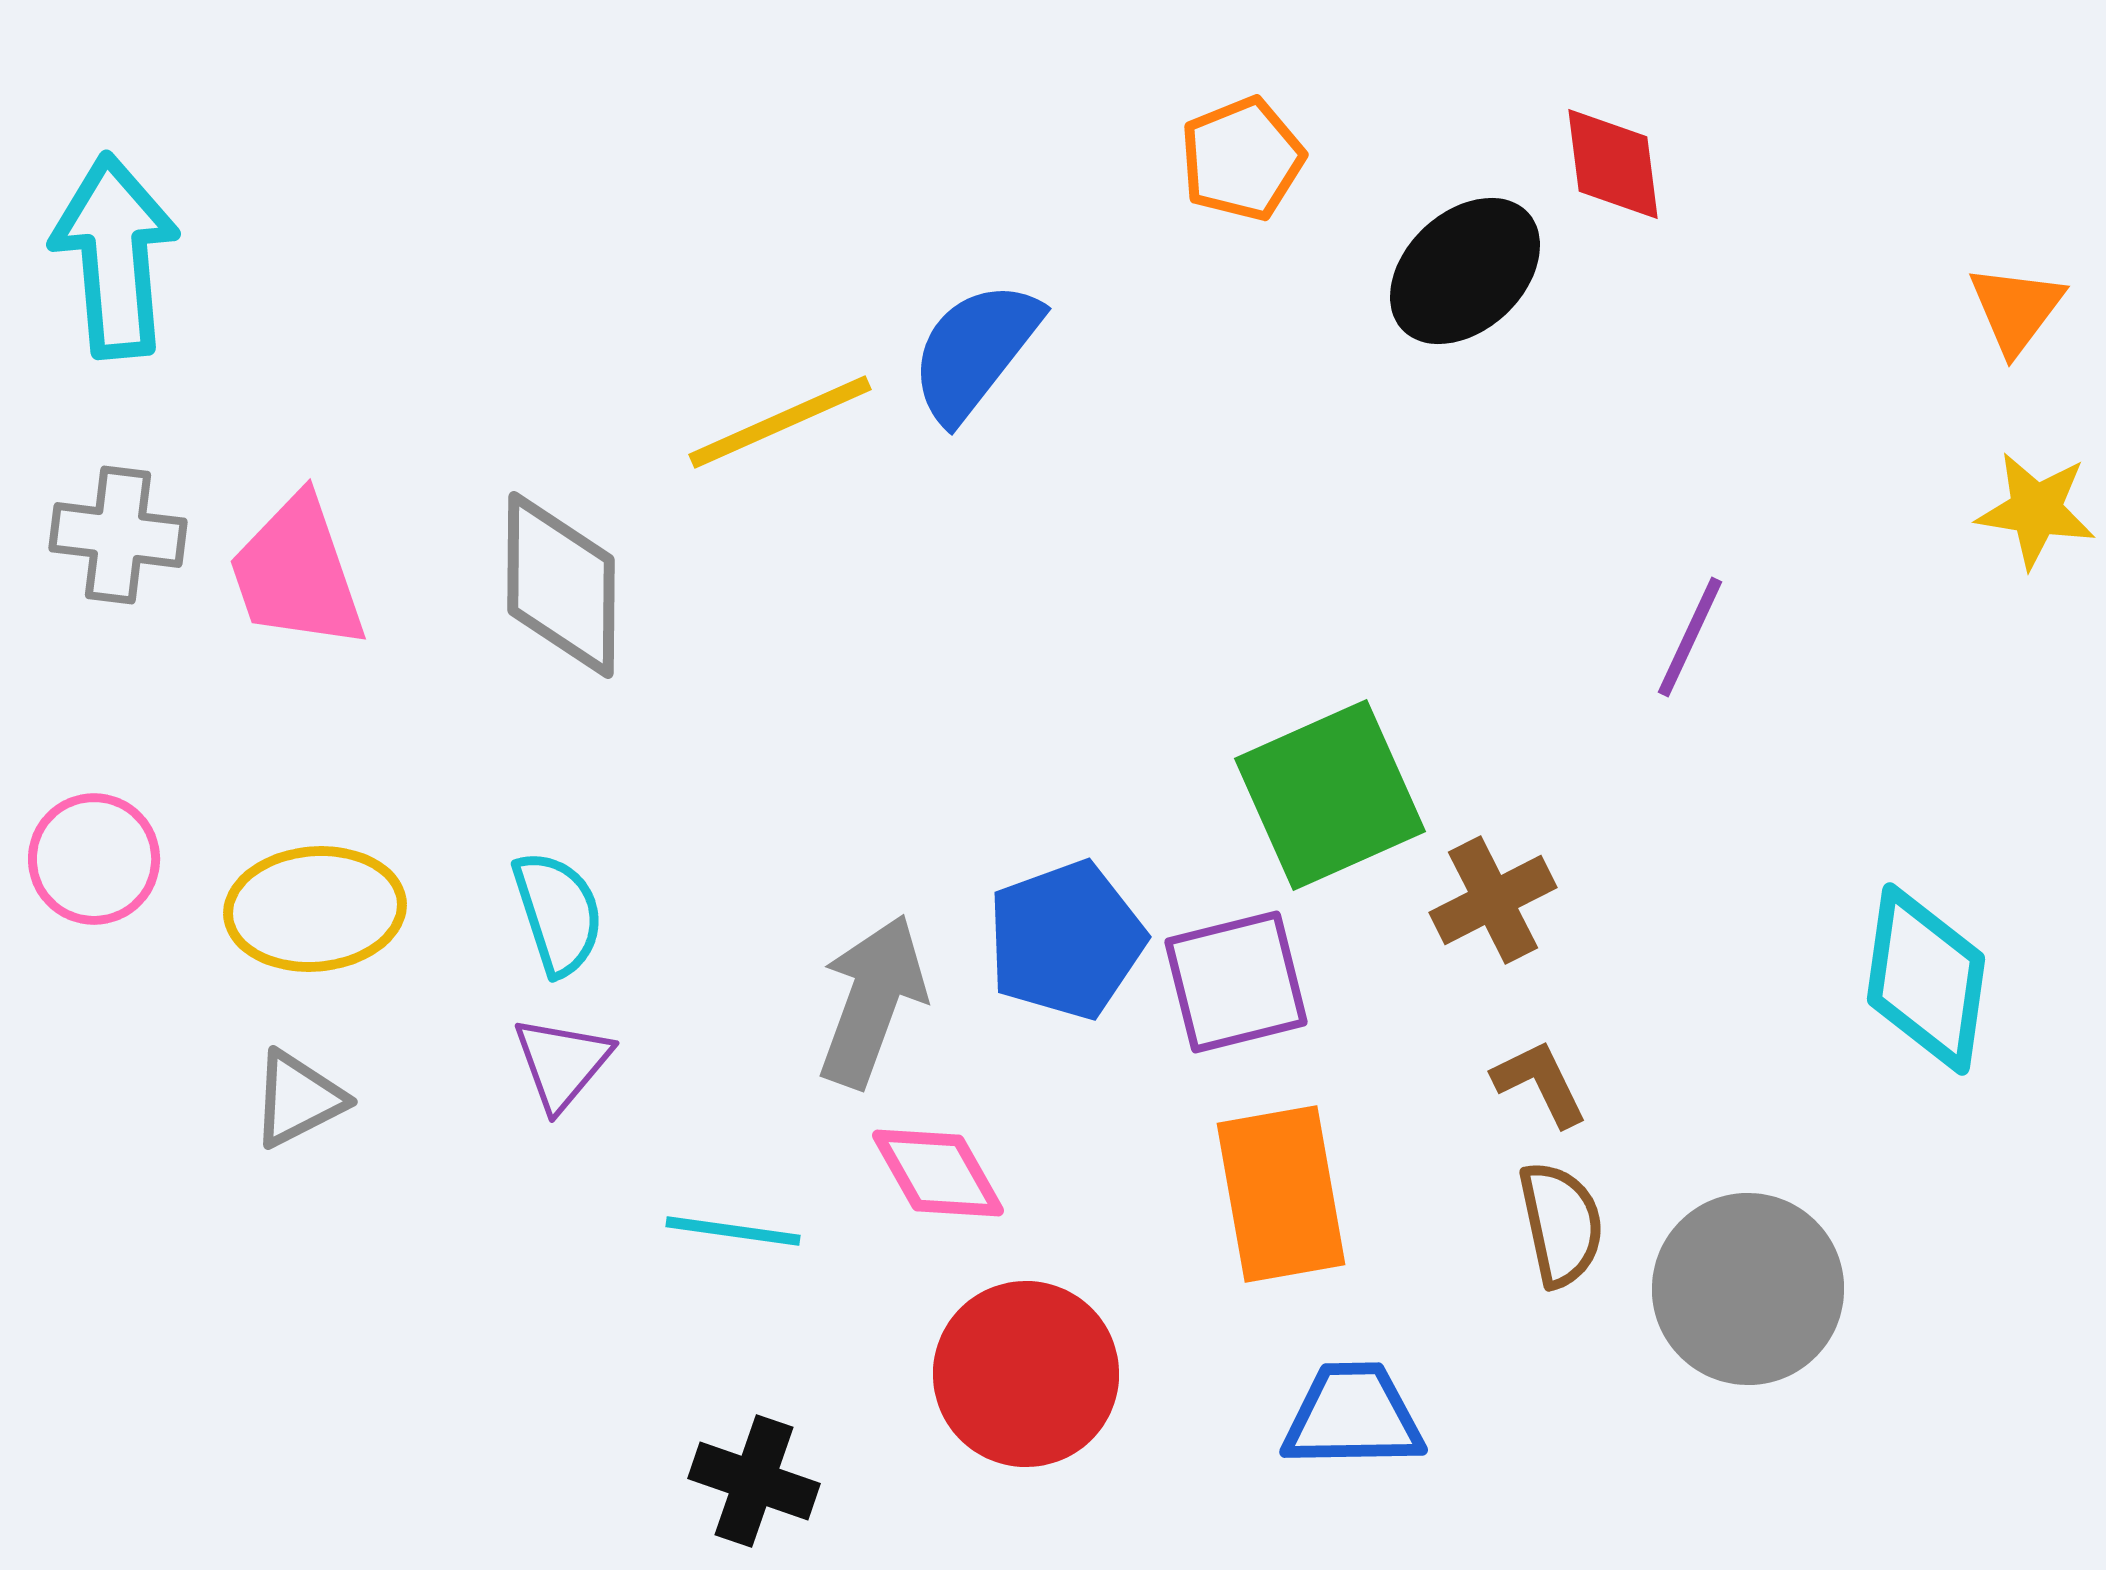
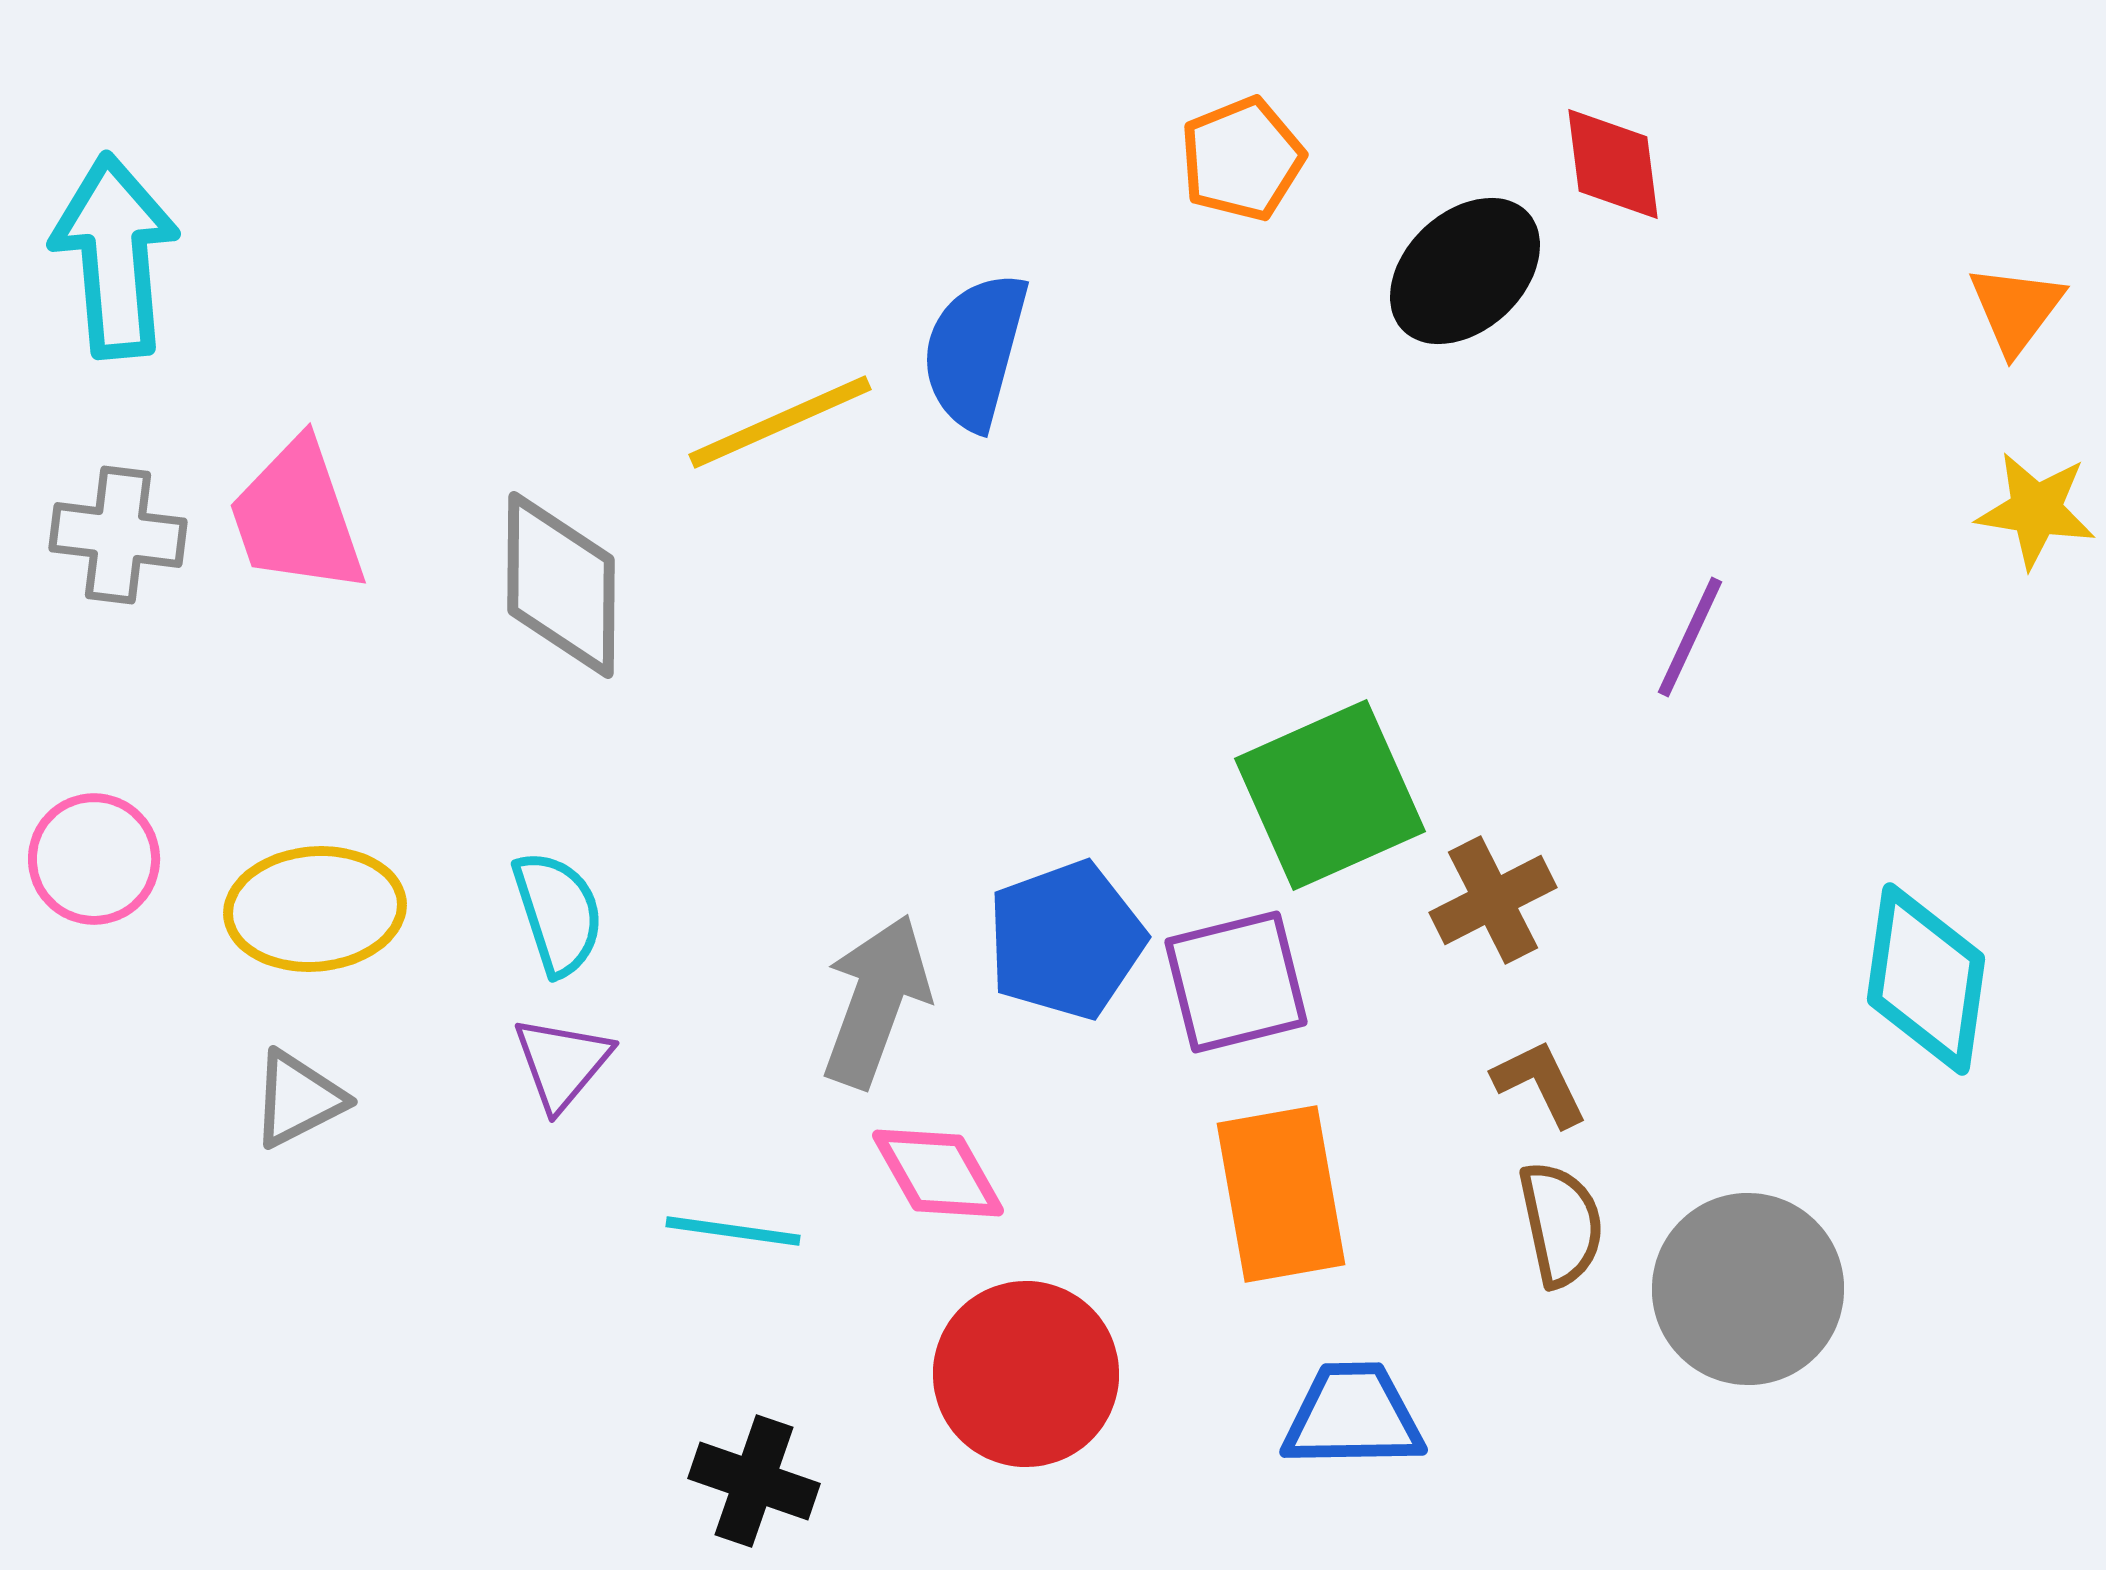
blue semicircle: rotated 23 degrees counterclockwise
pink trapezoid: moved 56 px up
gray arrow: moved 4 px right
